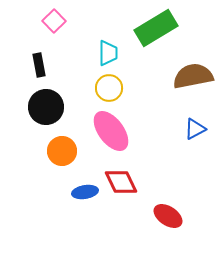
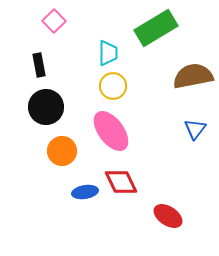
yellow circle: moved 4 px right, 2 px up
blue triangle: rotated 25 degrees counterclockwise
